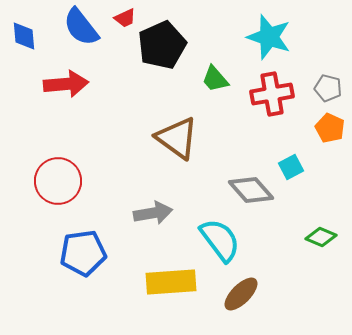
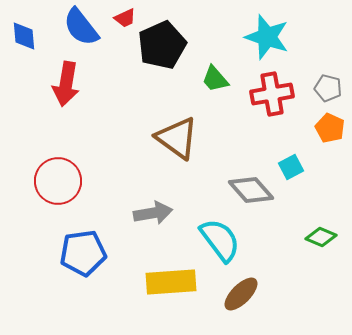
cyan star: moved 2 px left
red arrow: rotated 105 degrees clockwise
